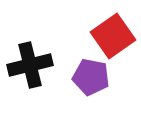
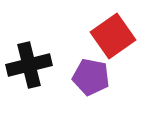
black cross: moved 1 px left
